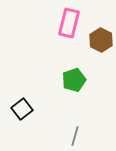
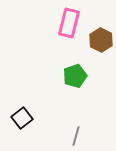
green pentagon: moved 1 px right, 4 px up
black square: moved 9 px down
gray line: moved 1 px right
